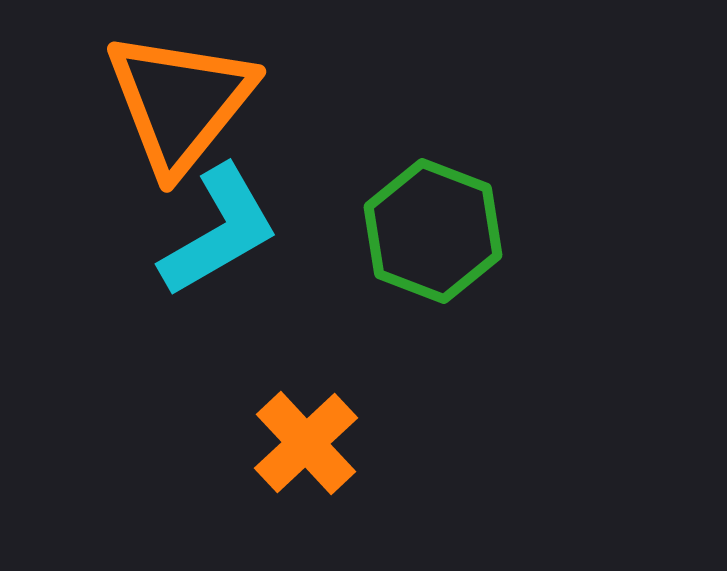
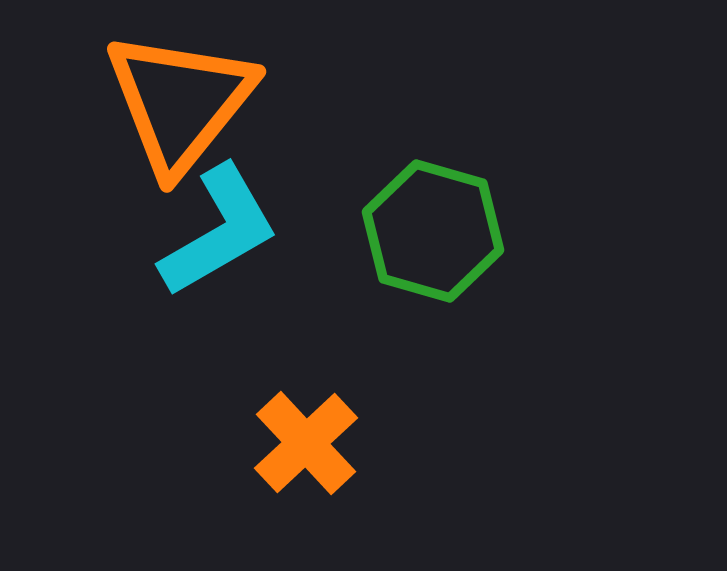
green hexagon: rotated 5 degrees counterclockwise
